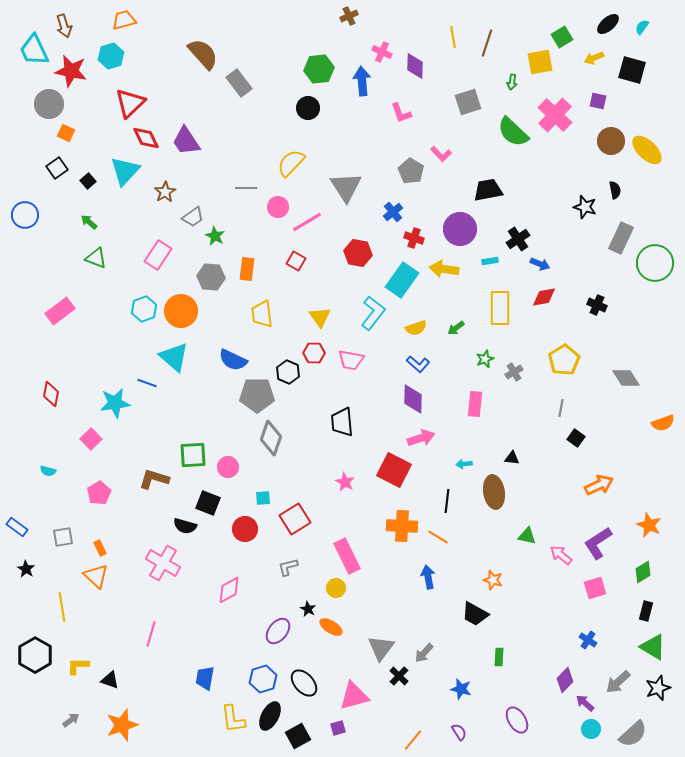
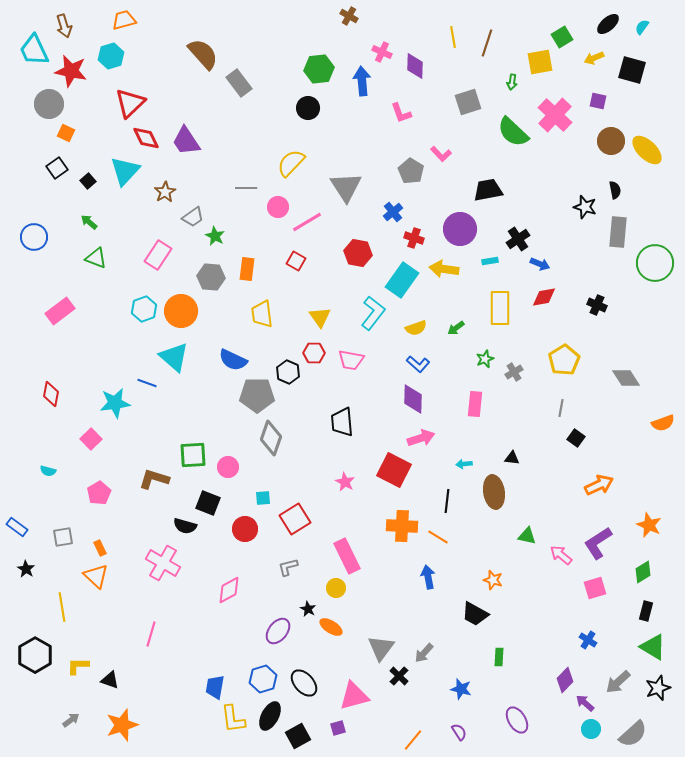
brown cross at (349, 16): rotated 36 degrees counterclockwise
blue circle at (25, 215): moved 9 px right, 22 px down
gray rectangle at (621, 238): moved 3 px left, 6 px up; rotated 20 degrees counterclockwise
blue trapezoid at (205, 678): moved 10 px right, 9 px down
